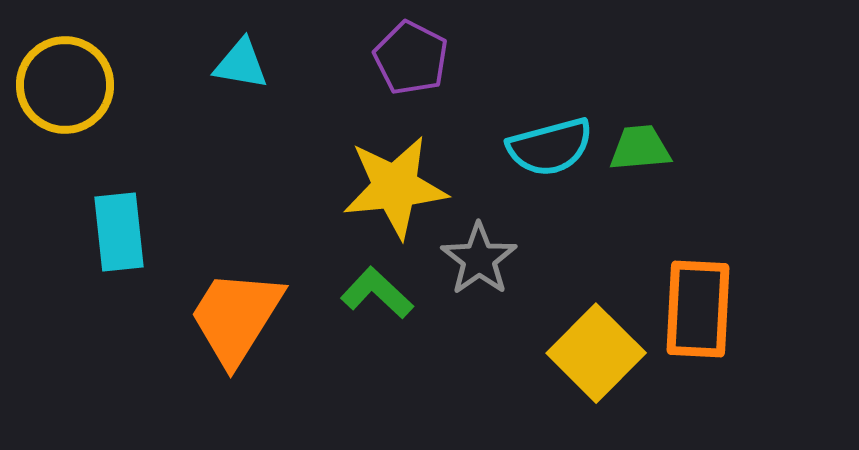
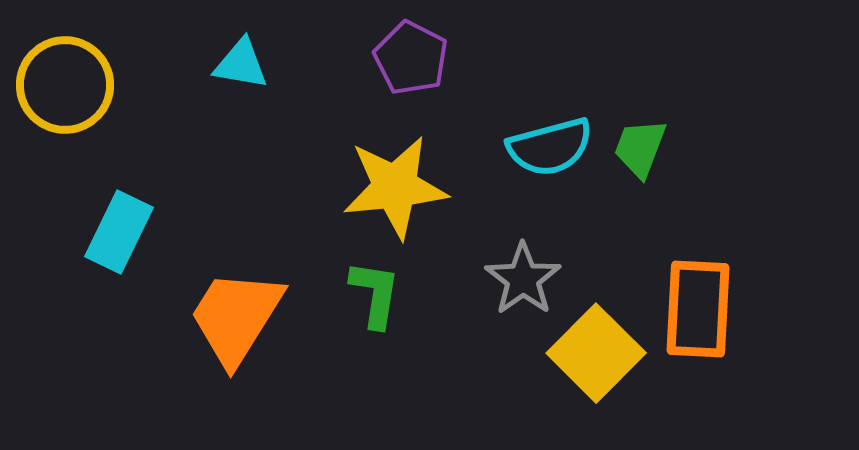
green trapezoid: rotated 64 degrees counterclockwise
cyan rectangle: rotated 32 degrees clockwise
gray star: moved 44 px right, 20 px down
green L-shape: moved 2 px left, 1 px down; rotated 56 degrees clockwise
